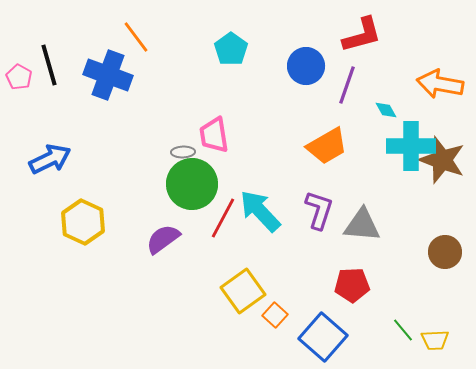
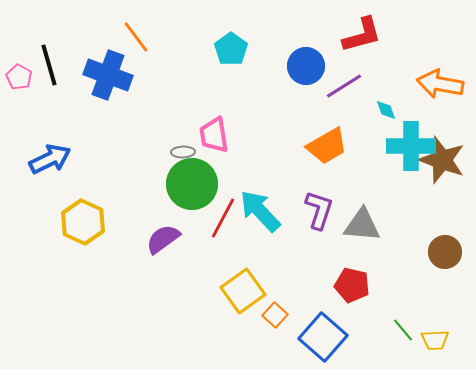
purple line: moved 3 px left, 1 px down; rotated 39 degrees clockwise
cyan diamond: rotated 10 degrees clockwise
red pentagon: rotated 16 degrees clockwise
